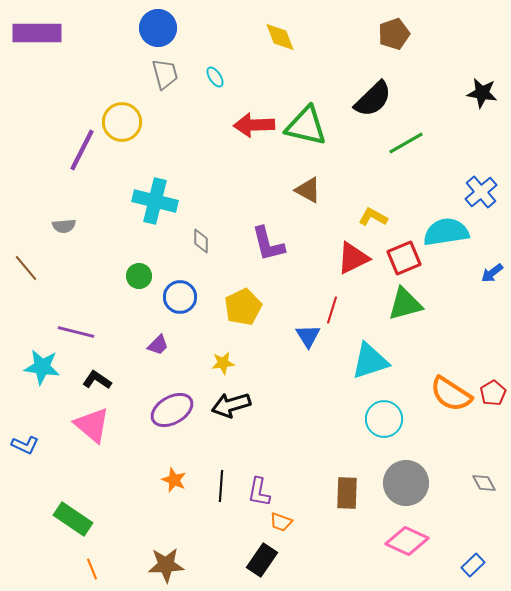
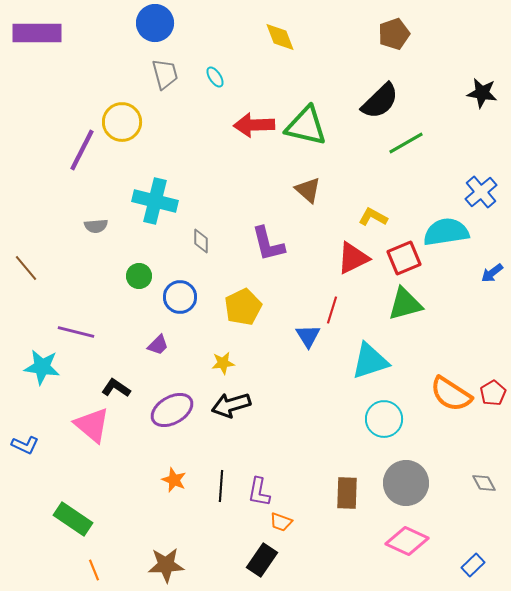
blue circle at (158, 28): moved 3 px left, 5 px up
black semicircle at (373, 99): moved 7 px right, 2 px down
brown triangle at (308, 190): rotated 12 degrees clockwise
gray semicircle at (64, 226): moved 32 px right
black L-shape at (97, 380): moved 19 px right, 8 px down
orange line at (92, 569): moved 2 px right, 1 px down
